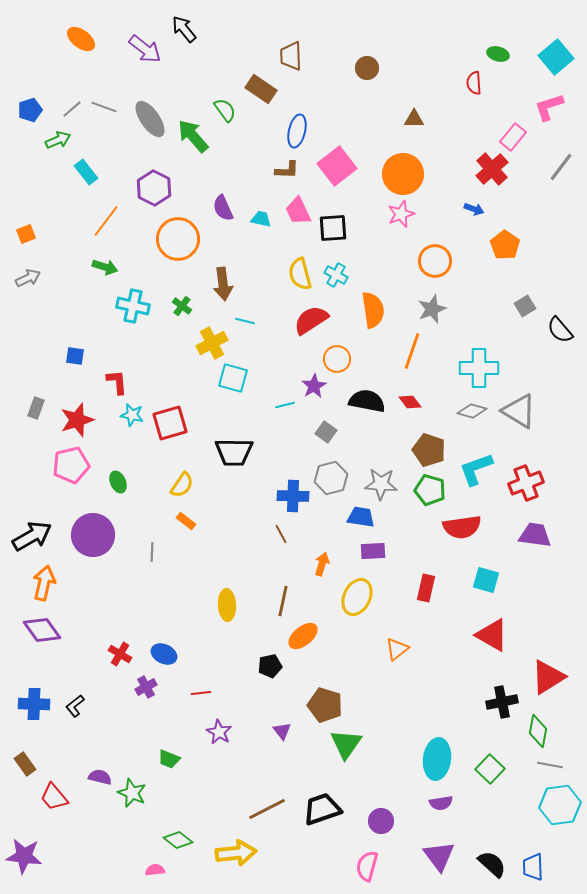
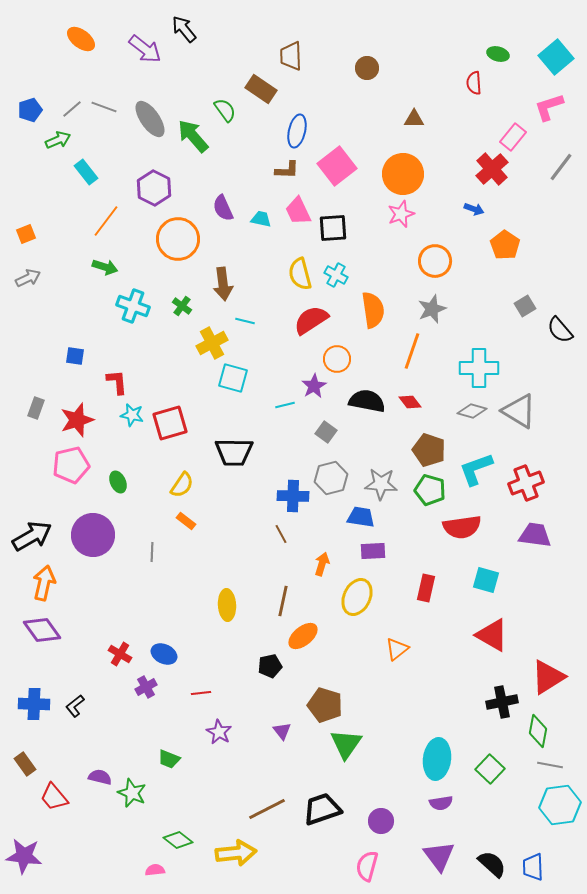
cyan cross at (133, 306): rotated 8 degrees clockwise
